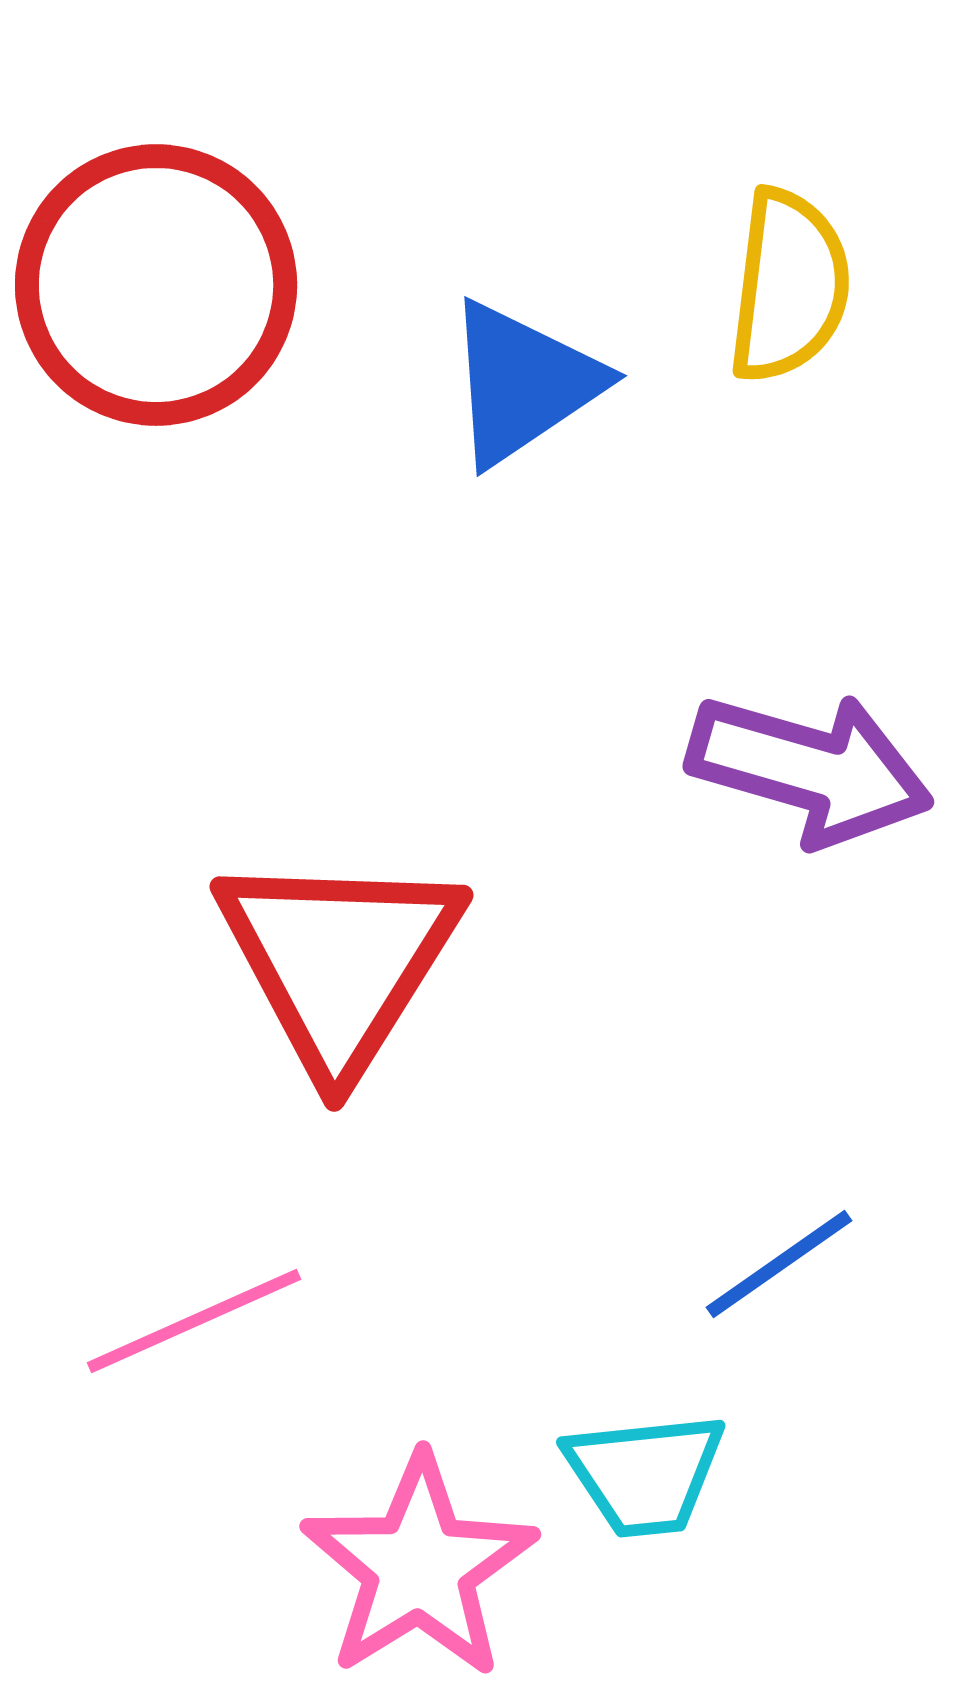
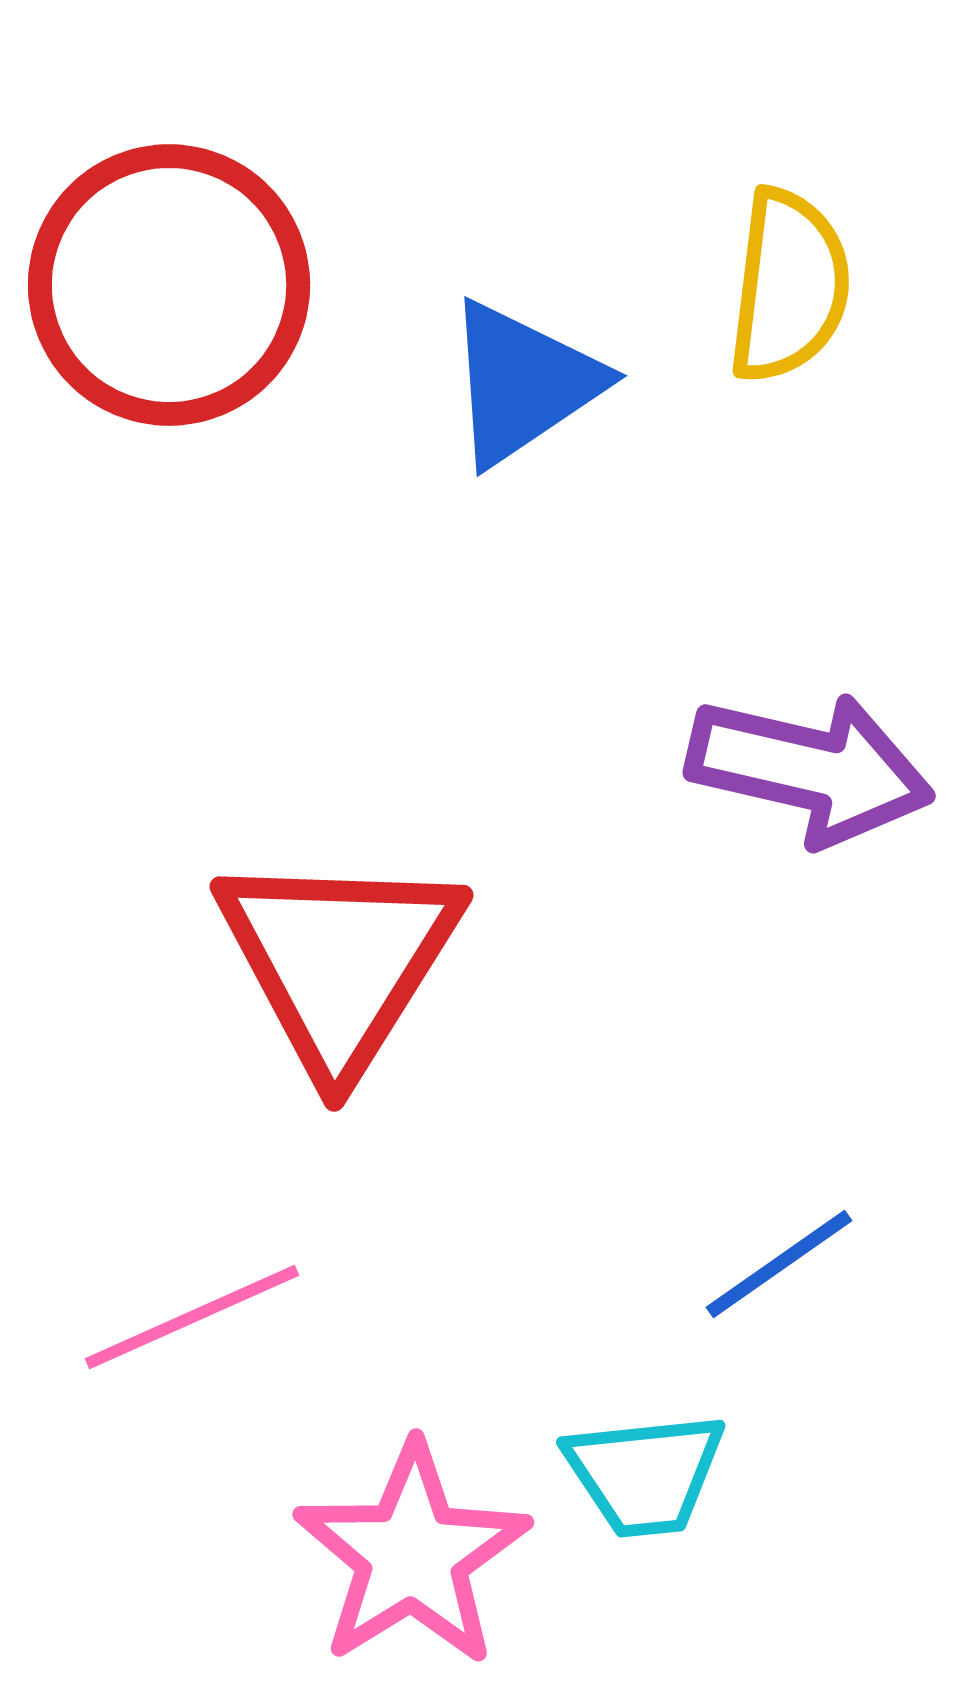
red circle: moved 13 px right
purple arrow: rotated 3 degrees counterclockwise
pink line: moved 2 px left, 4 px up
pink star: moved 7 px left, 12 px up
